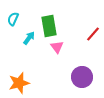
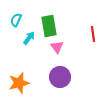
cyan semicircle: moved 3 px right, 1 px down
red line: rotated 49 degrees counterclockwise
purple circle: moved 22 px left
